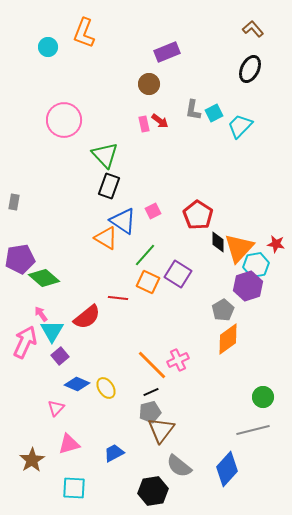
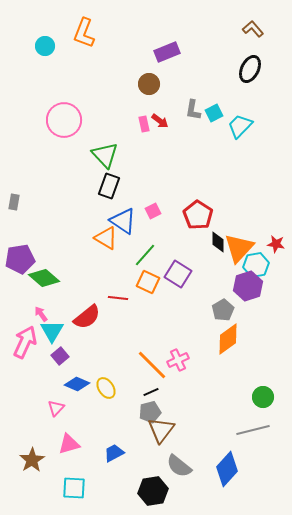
cyan circle at (48, 47): moved 3 px left, 1 px up
